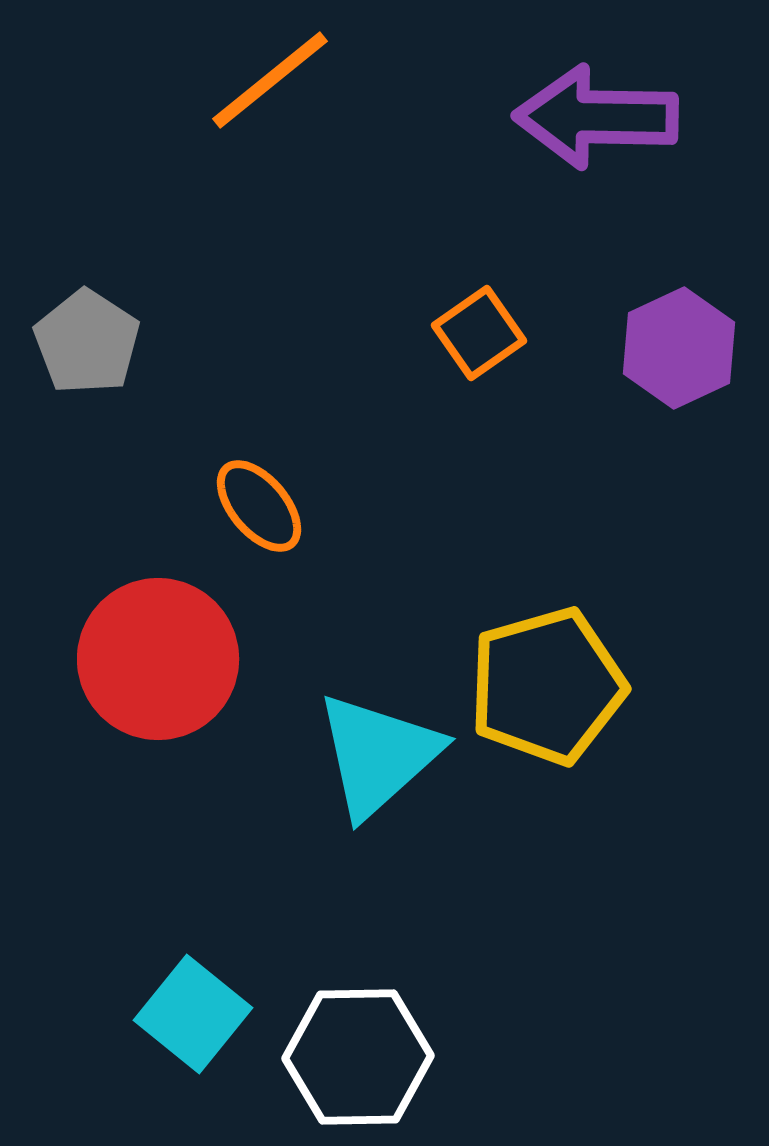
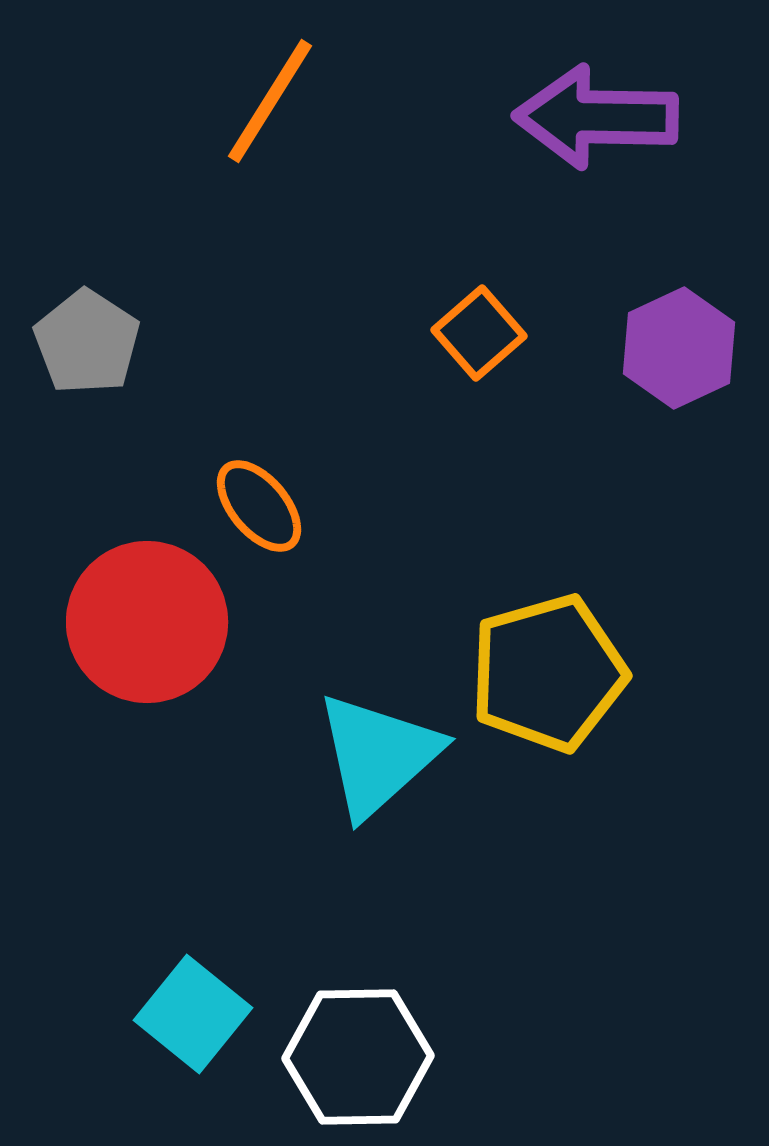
orange line: moved 21 px down; rotated 19 degrees counterclockwise
orange square: rotated 6 degrees counterclockwise
red circle: moved 11 px left, 37 px up
yellow pentagon: moved 1 px right, 13 px up
